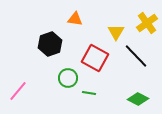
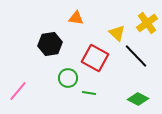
orange triangle: moved 1 px right, 1 px up
yellow triangle: moved 1 px right, 1 px down; rotated 18 degrees counterclockwise
black hexagon: rotated 10 degrees clockwise
